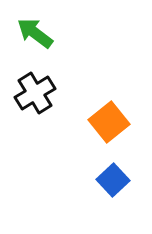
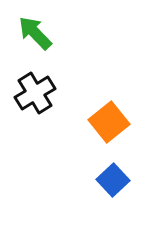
green arrow: rotated 9 degrees clockwise
